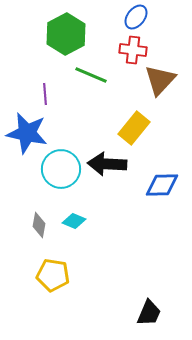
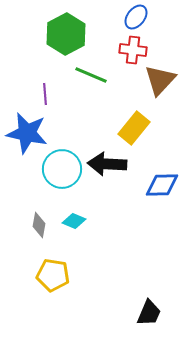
cyan circle: moved 1 px right
